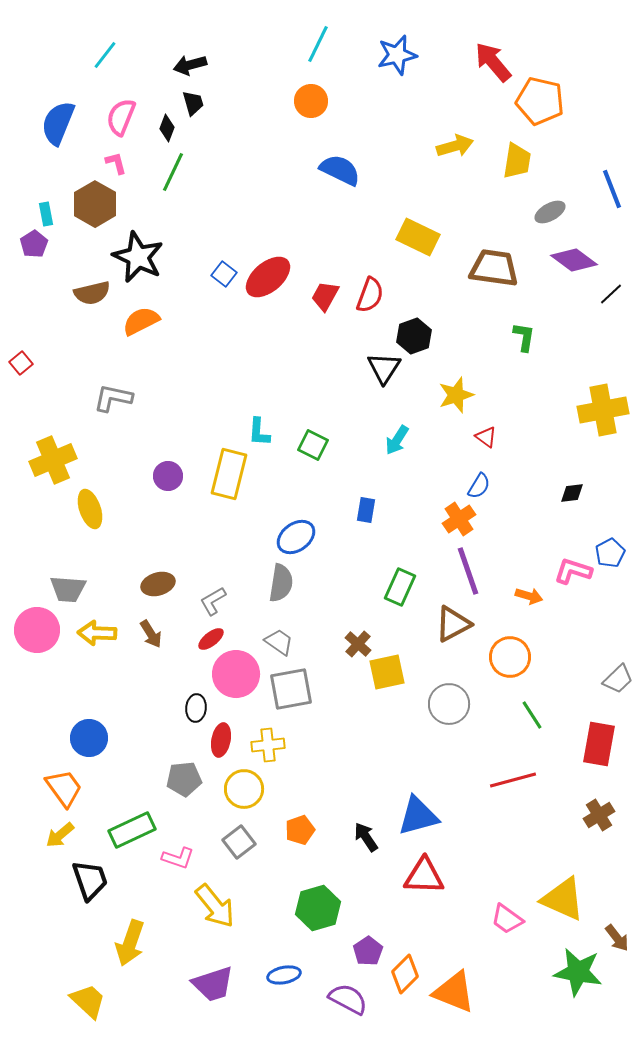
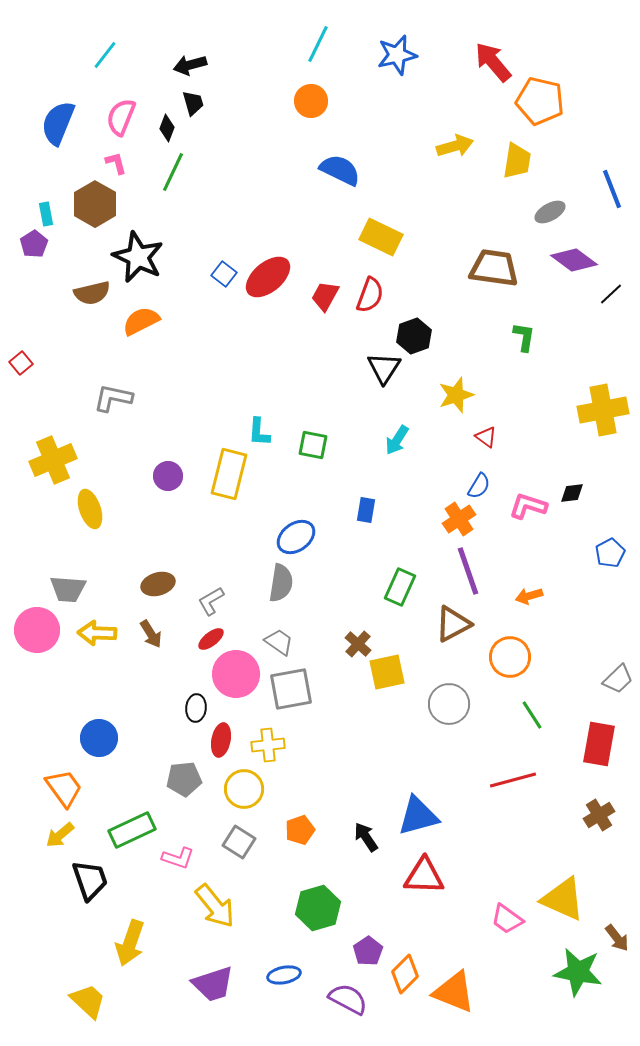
yellow rectangle at (418, 237): moved 37 px left
green square at (313, 445): rotated 16 degrees counterclockwise
pink L-shape at (573, 571): moved 45 px left, 65 px up
orange arrow at (529, 596): rotated 148 degrees clockwise
gray L-shape at (213, 601): moved 2 px left
blue circle at (89, 738): moved 10 px right
gray square at (239, 842): rotated 20 degrees counterclockwise
